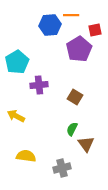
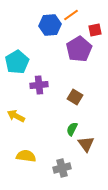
orange line: rotated 35 degrees counterclockwise
